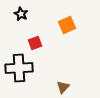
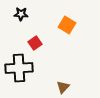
black star: rotated 24 degrees counterclockwise
orange square: rotated 36 degrees counterclockwise
red square: rotated 16 degrees counterclockwise
